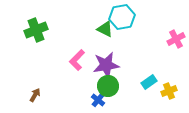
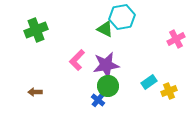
brown arrow: moved 3 px up; rotated 120 degrees counterclockwise
